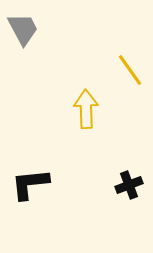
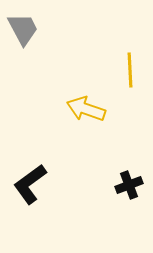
yellow line: rotated 32 degrees clockwise
yellow arrow: rotated 69 degrees counterclockwise
black L-shape: rotated 30 degrees counterclockwise
